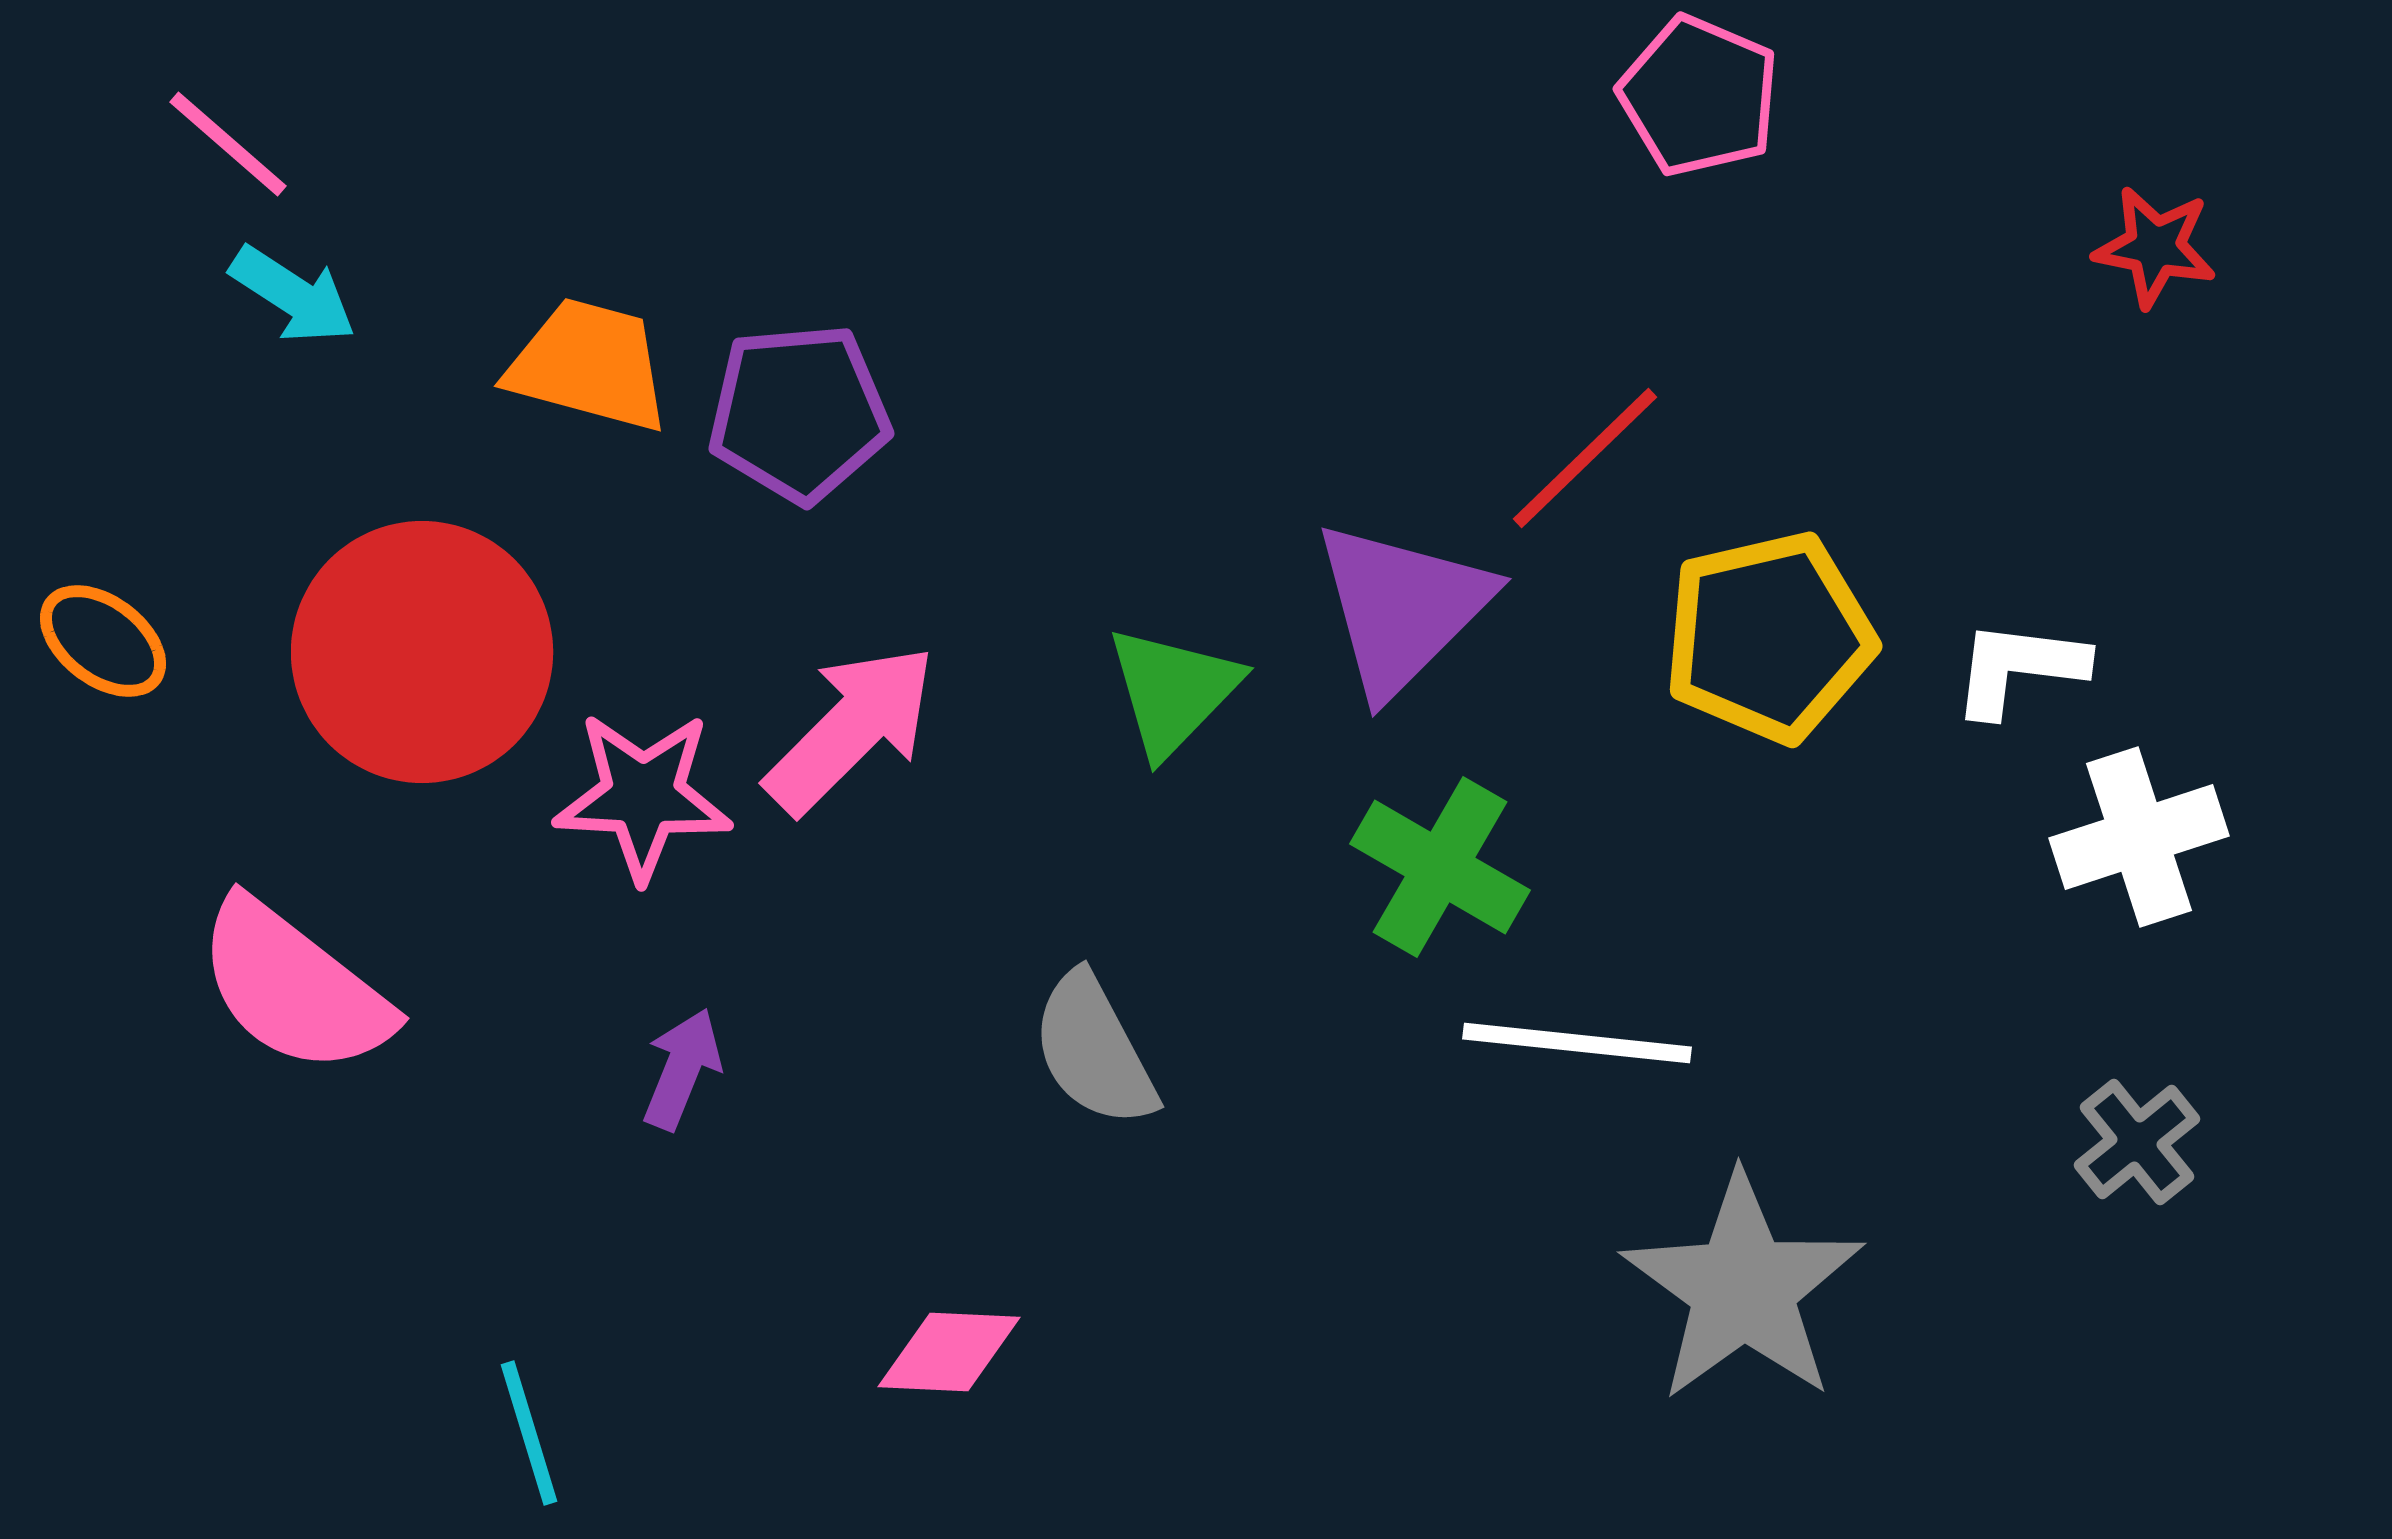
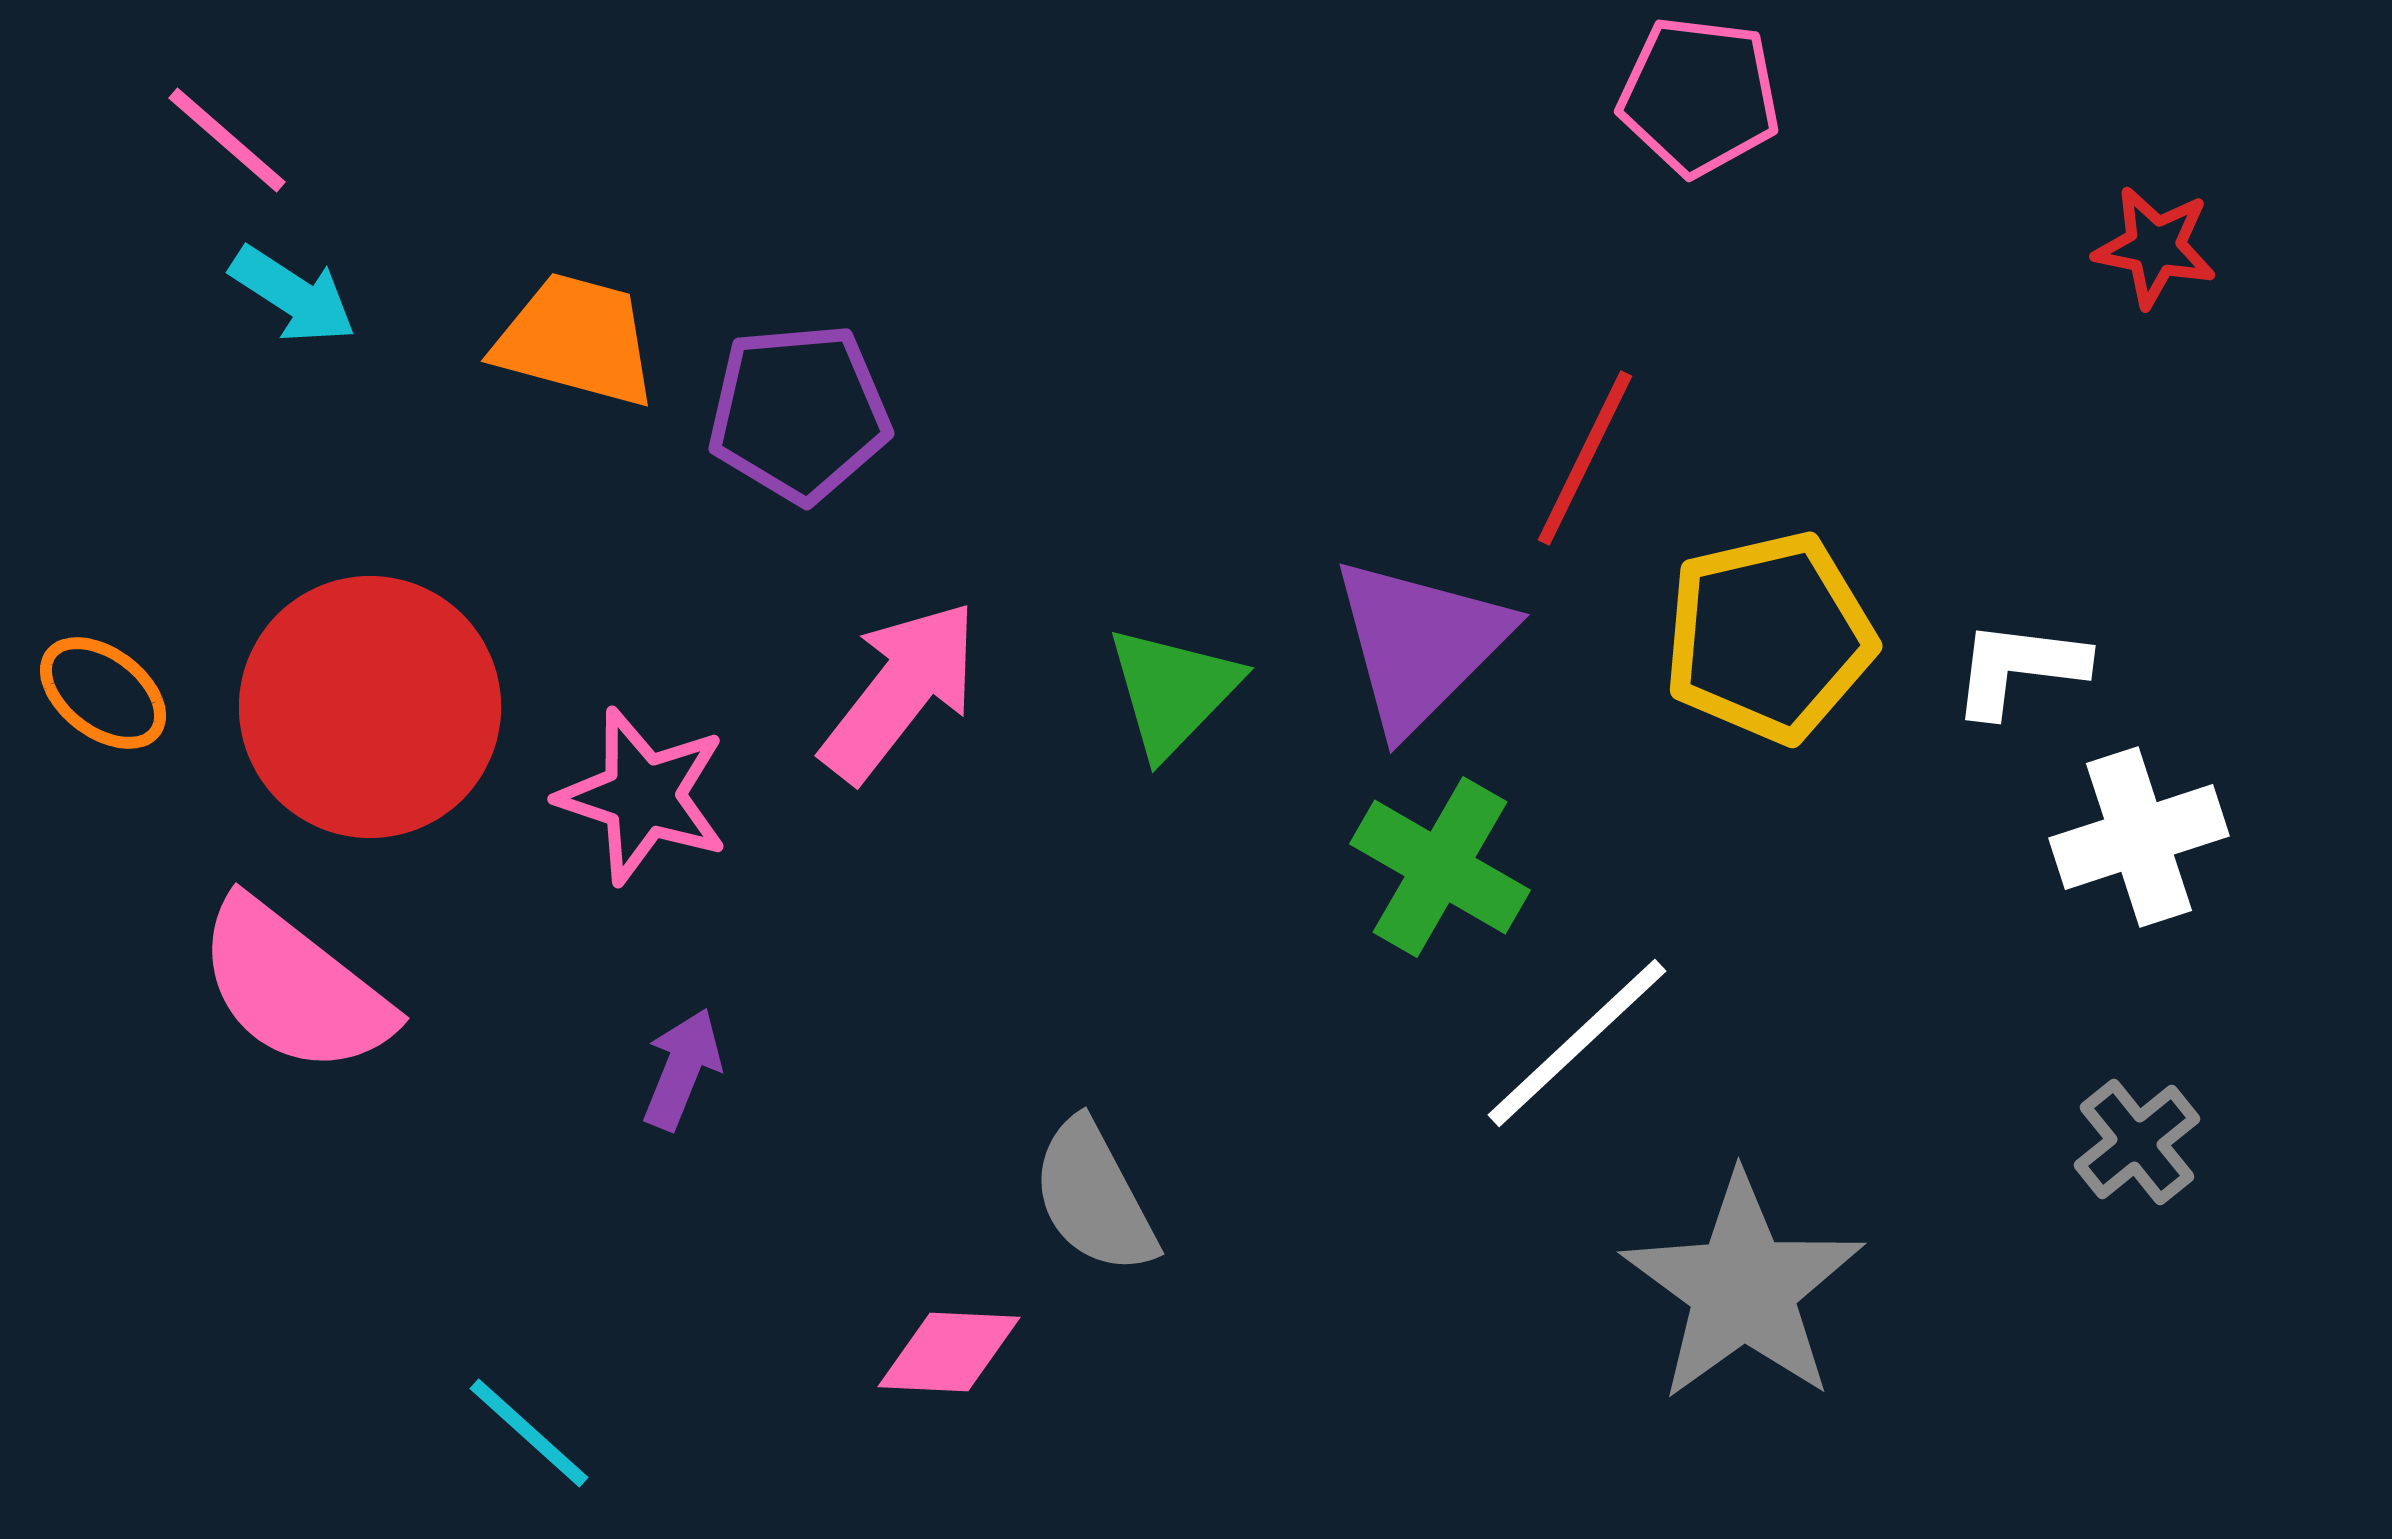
pink pentagon: rotated 16 degrees counterclockwise
pink line: moved 1 px left, 4 px up
orange trapezoid: moved 13 px left, 25 px up
red line: rotated 20 degrees counterclockwise
purple triangle: moved 18 px right, 36 px down
orange ellipse: moved 52 px down
red circle: moved 52 px left, 55 px down
pink arrow: moved 49 px right, 38 px up; rotated 7 degrees counterclockwise
pink star: rotated 15 degrees clockwise
white line: rotated 49 degrees counterclockwise
gray semicircle: moved 147 px down
cyan line: rotated 31 degrees counterclockwise
